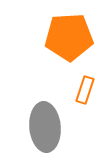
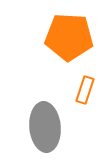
orange pentagon: rotated 6 degrees clockwise
